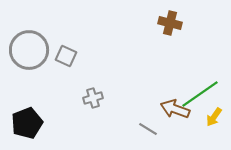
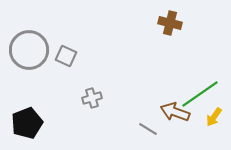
gray cross: moved 1 px left
brown arrow: moved 3 px down
